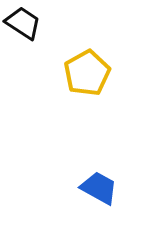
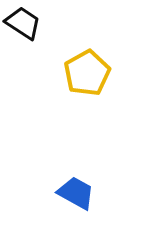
blue trapezoid: moved 23 px left, 5 px down
